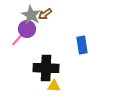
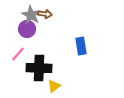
brown arrow: rotated 136 degrees counterclockwise
pink line: moved 15 px down
blue rectangle: moved 1 px left, 1 px down
black cross: moved 7 px left
yellow triangle: rotated 40 degrees counterclockwise
